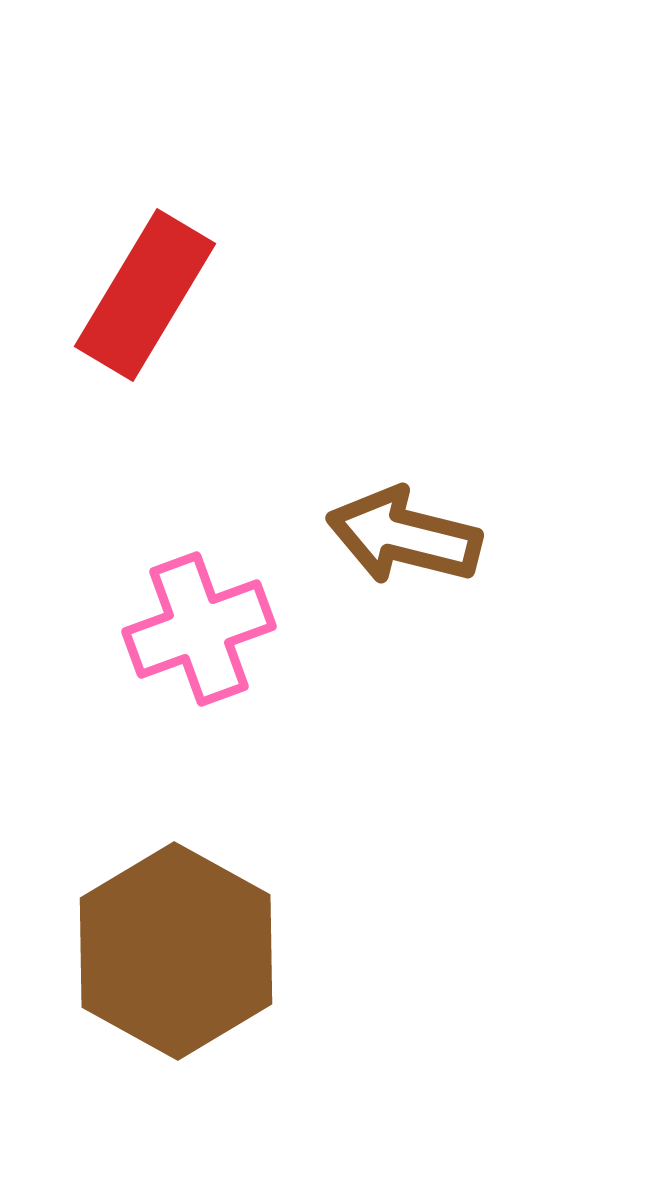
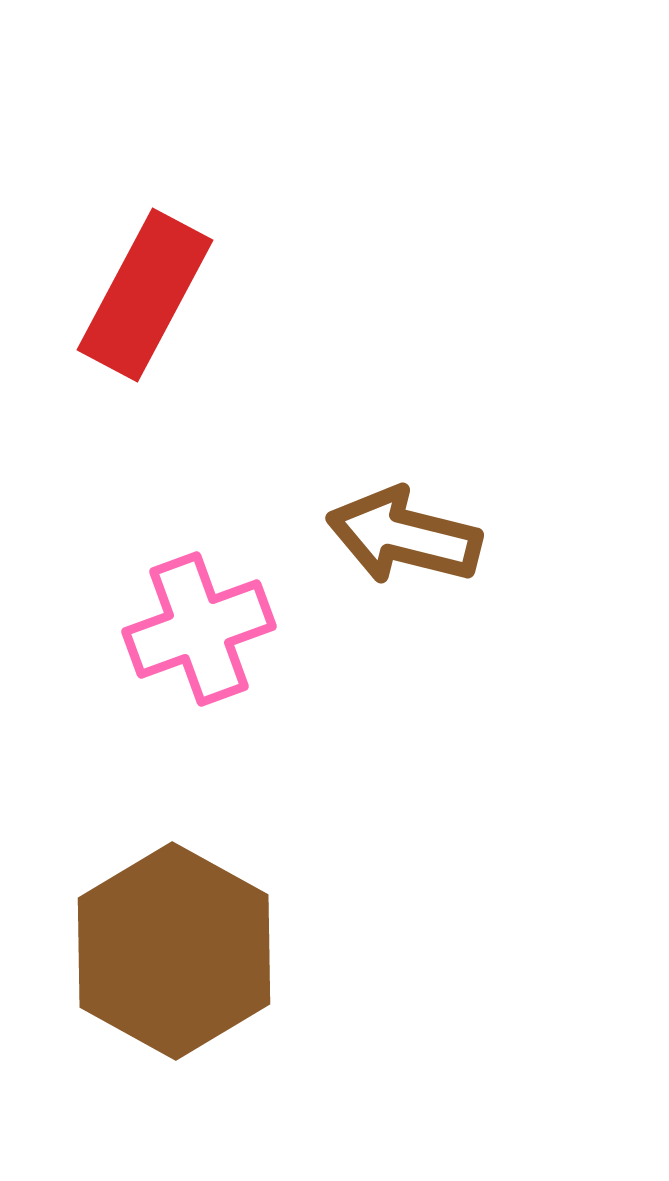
red rectangle: rotated 3 degrees counterclockwise
brown hexagon: moved 2 px left
